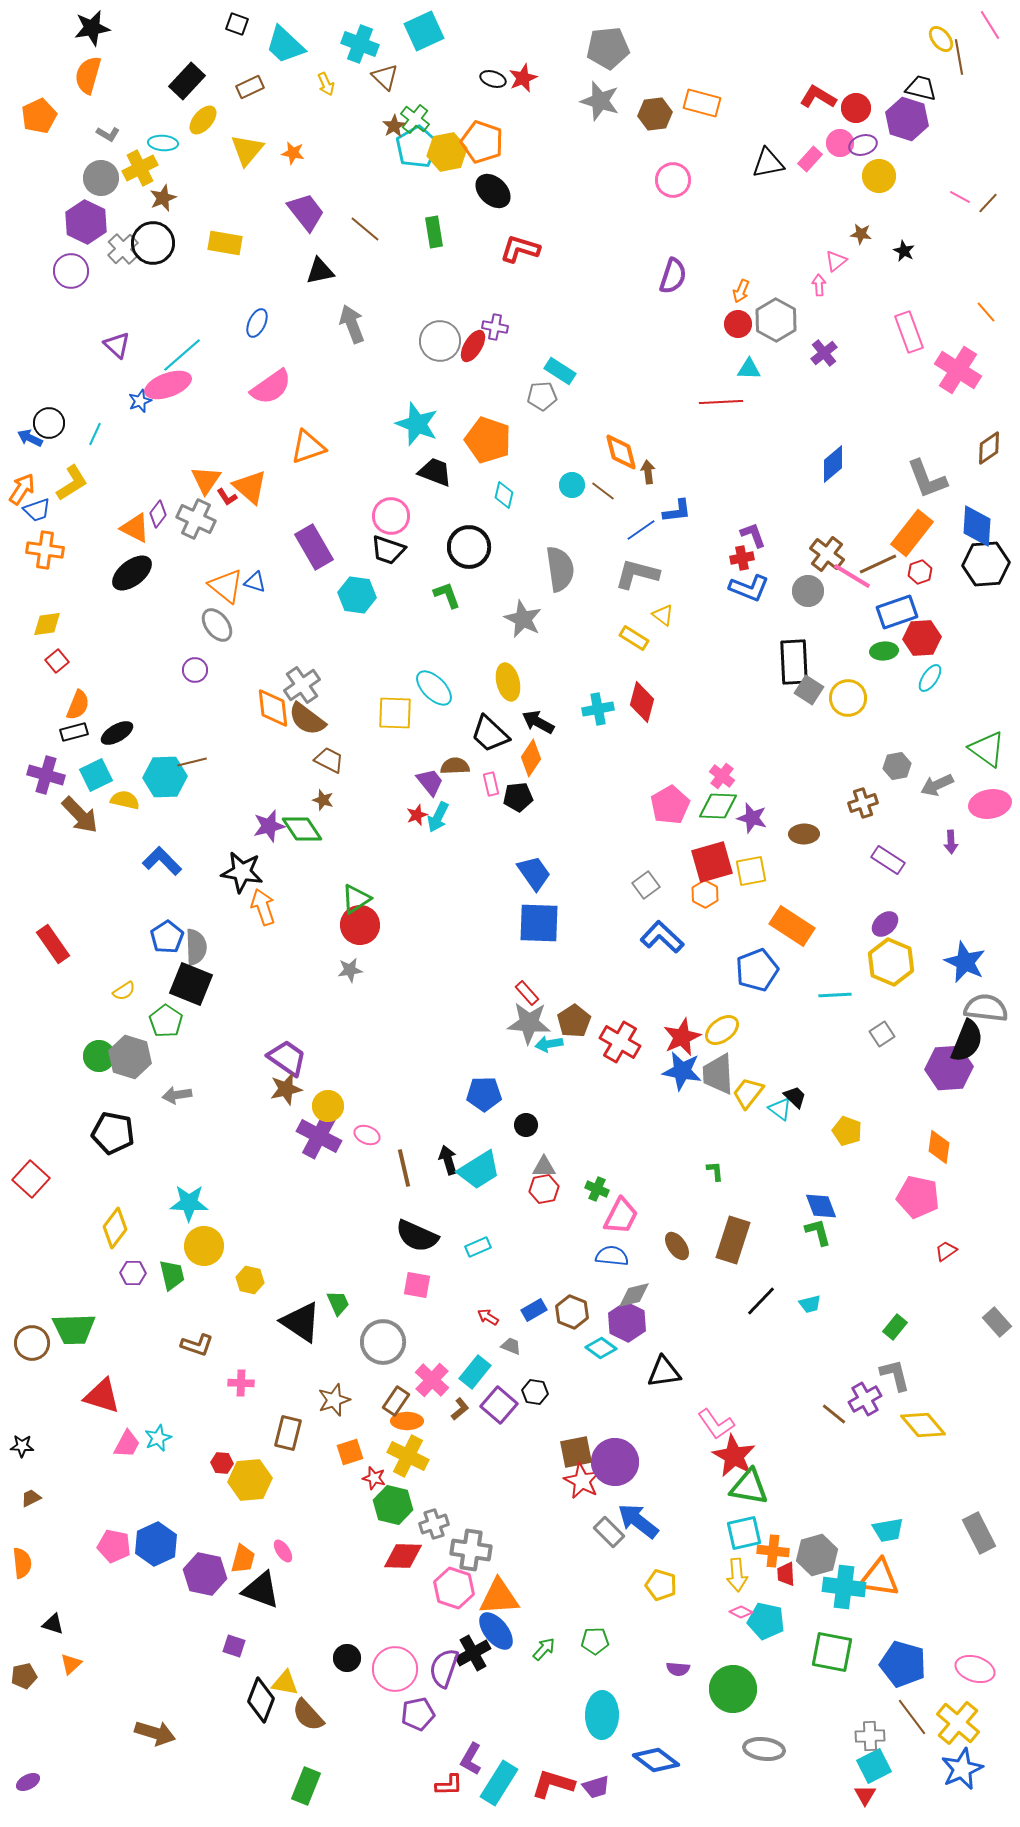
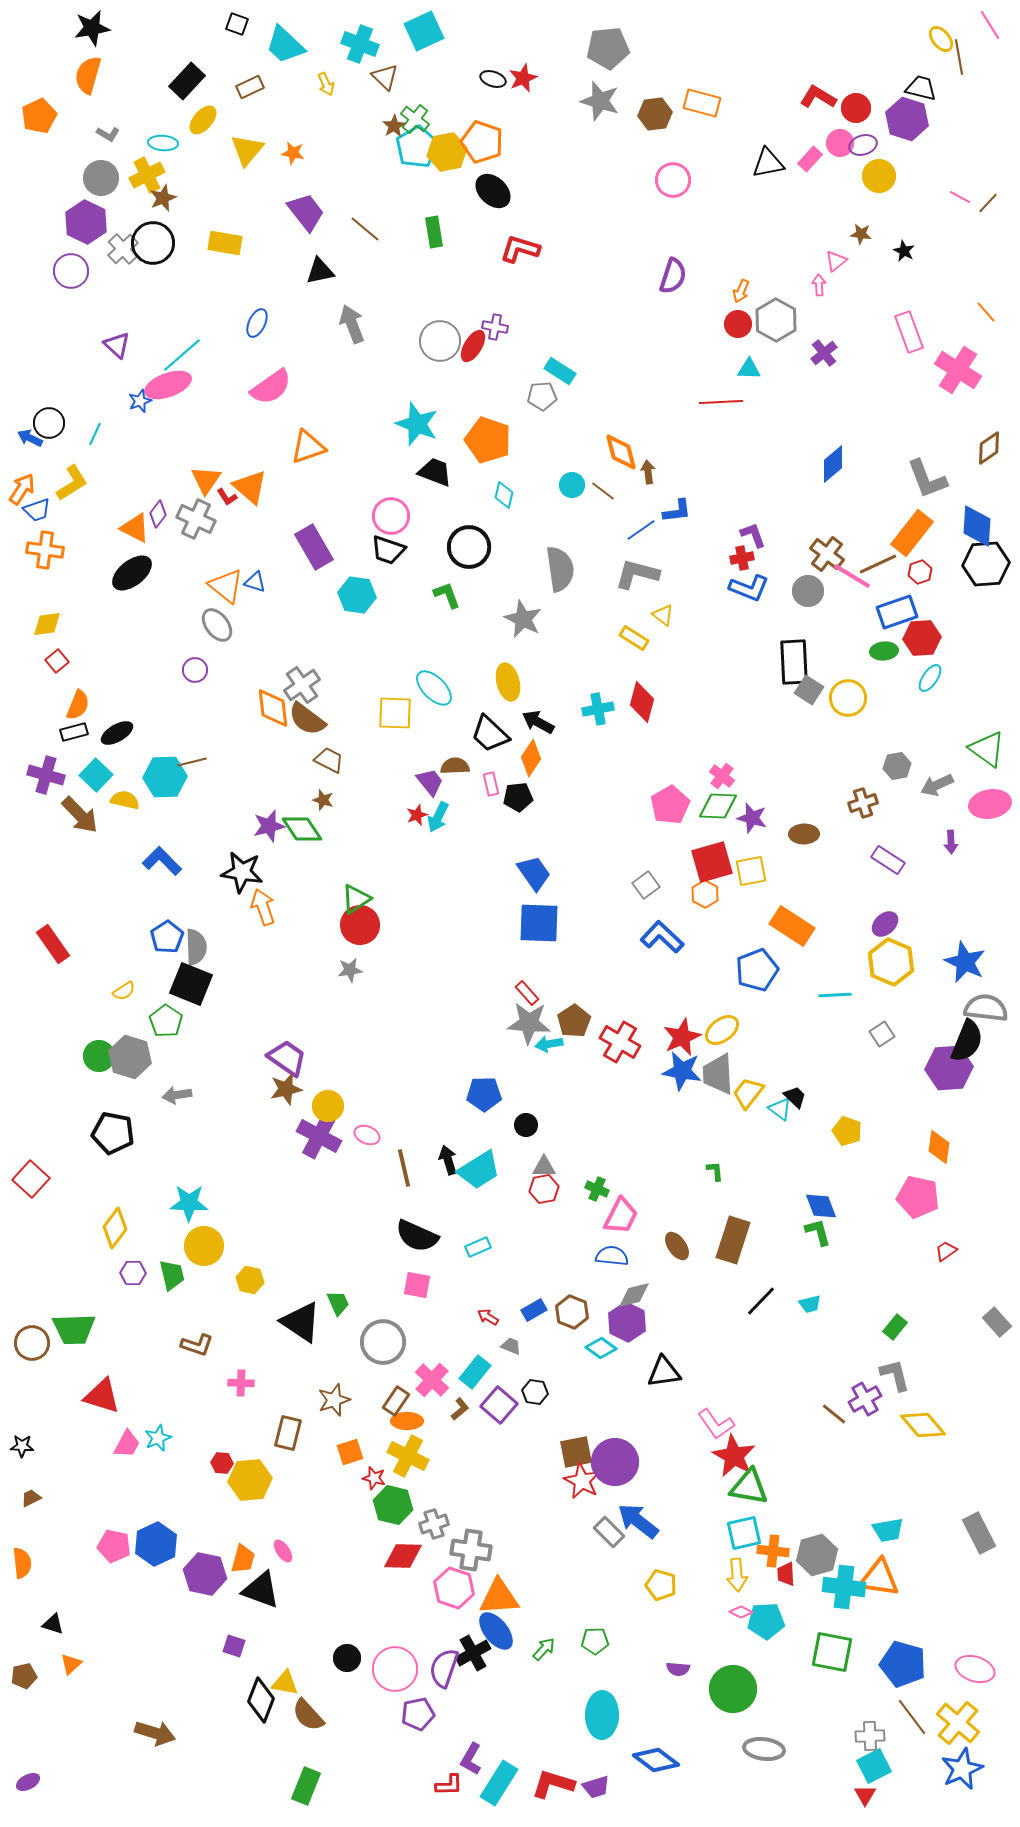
yellow cross at (140, 168): moved 7 px right, 7 px down
cyan square at (96, 775): rotated 20 degrees counterclockwise
cyan pentagon at (766, 1621): rotated 15 degrees counterclockwise
